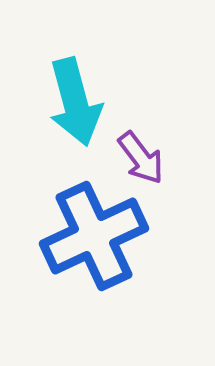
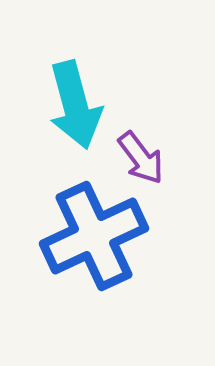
cyan arrow: moved 3 px down
